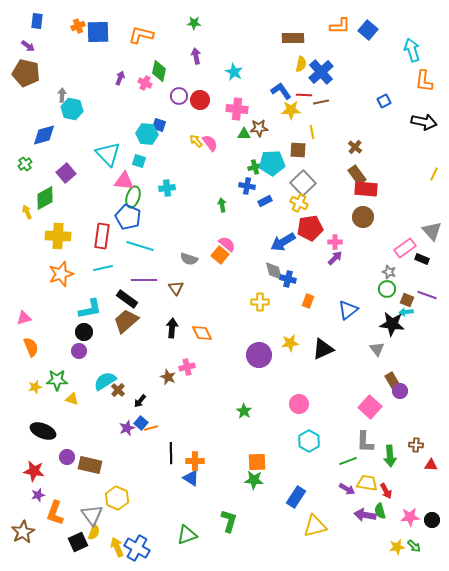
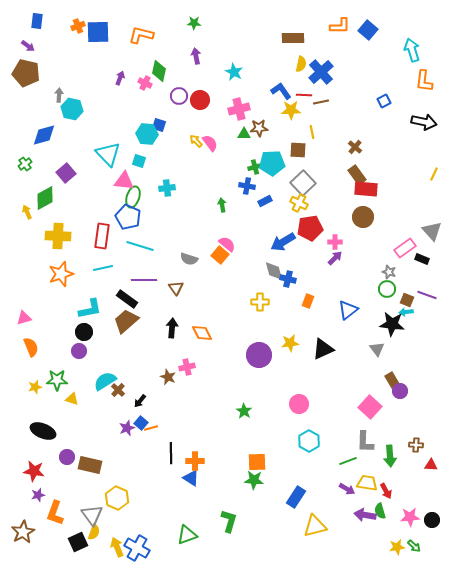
gray arrow at (62, 95): moved 3 px left
pink cross at (237, 109): moved 2 px right; rotated 20 degrees counterclockwise
